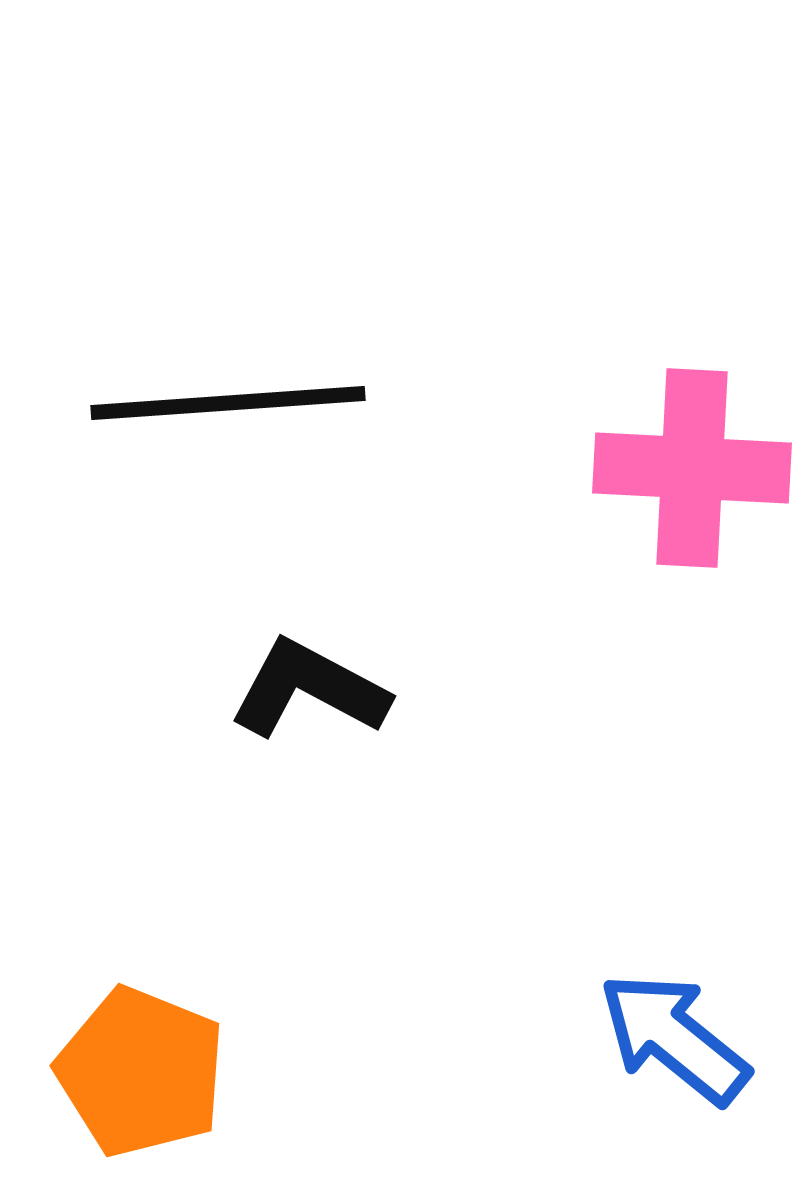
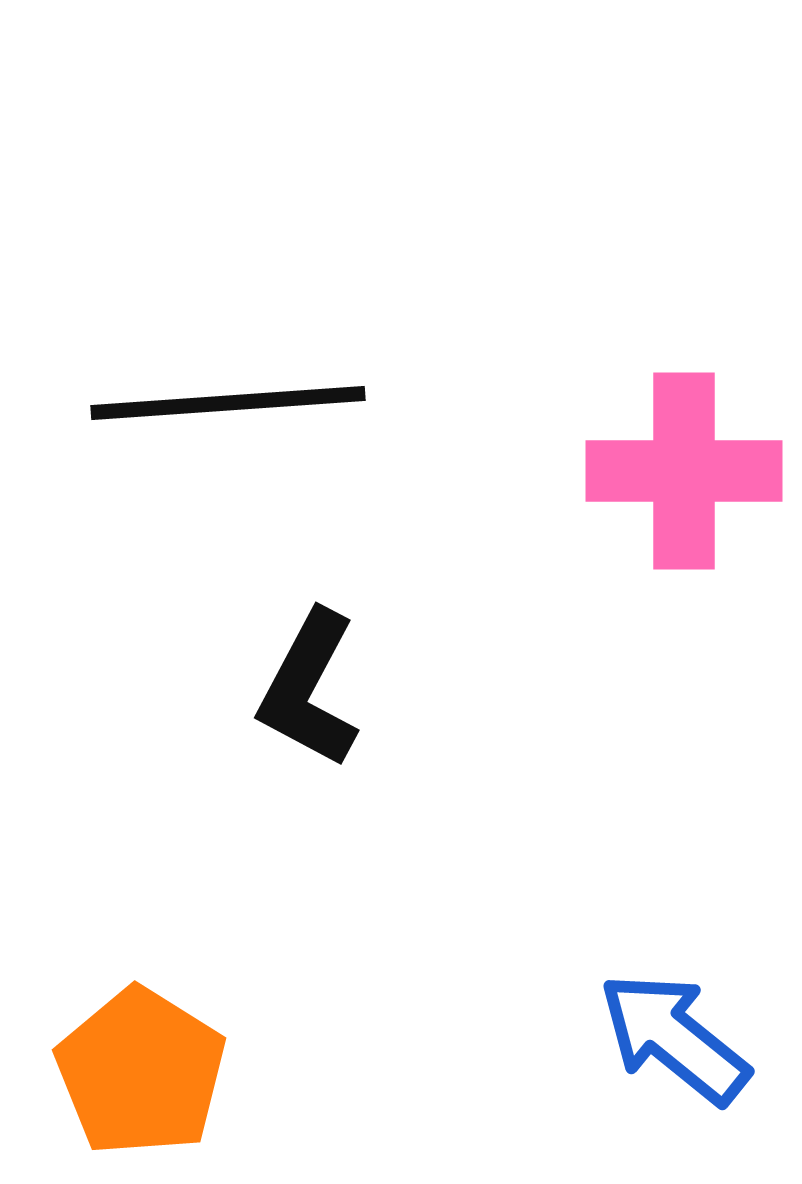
pink cross: moved 8 px left, 3 px down; rotated 3 degrees counterclockwise
black L-shape: rotated 90 degrees counterclockwise
orange pentagon: rotated 10 degrees clockwise
